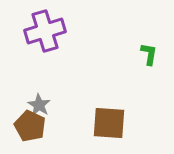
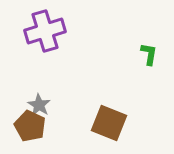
brown square: rotated 18 degrees clockwise
